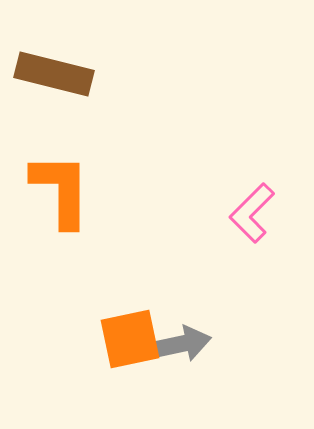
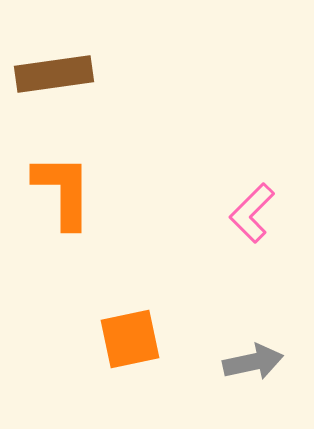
brown rectangle: rotated 22 degrees counterclockwise
orange L-shape: moved 2 px right, 1 px down
gray arrow: moved 72 px right, 18 px down
